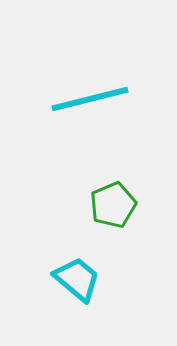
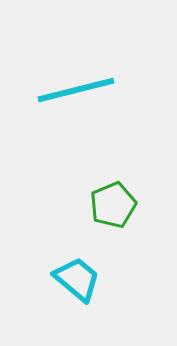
cyan line: moved 14 px left, 9 px up
